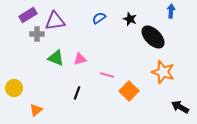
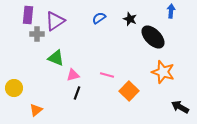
purple rectangle: rotated 54 degrees counterclockwise
purple triangle: rotated 25 degrees counterclockwise
pink triangle: moved 7 px left, 16 px down
